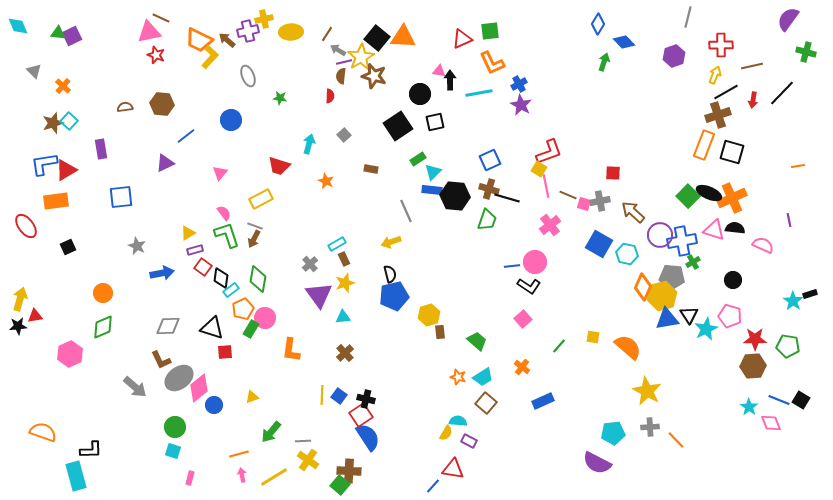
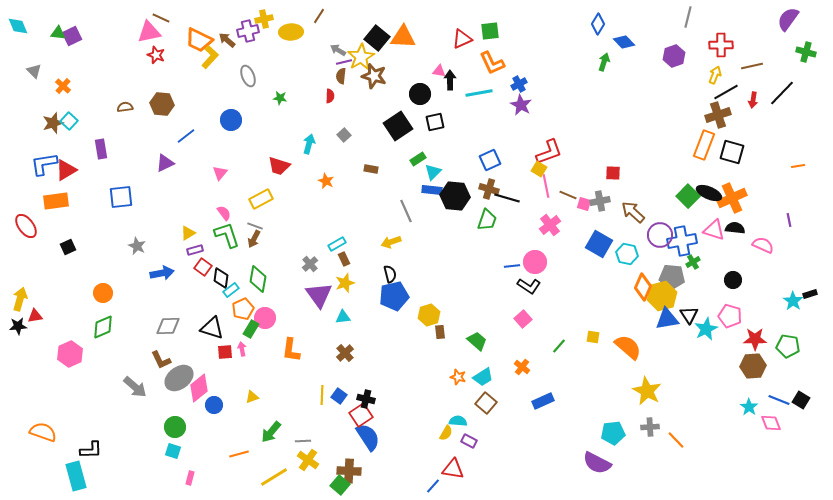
brown line at (327, 34): moved 8 px left, 18 px up
pink arrow at (242, 475): moved 126 px up
